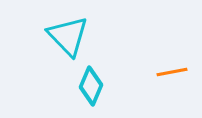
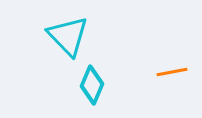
cyan diamond: moved 1 px right, 1 px up
